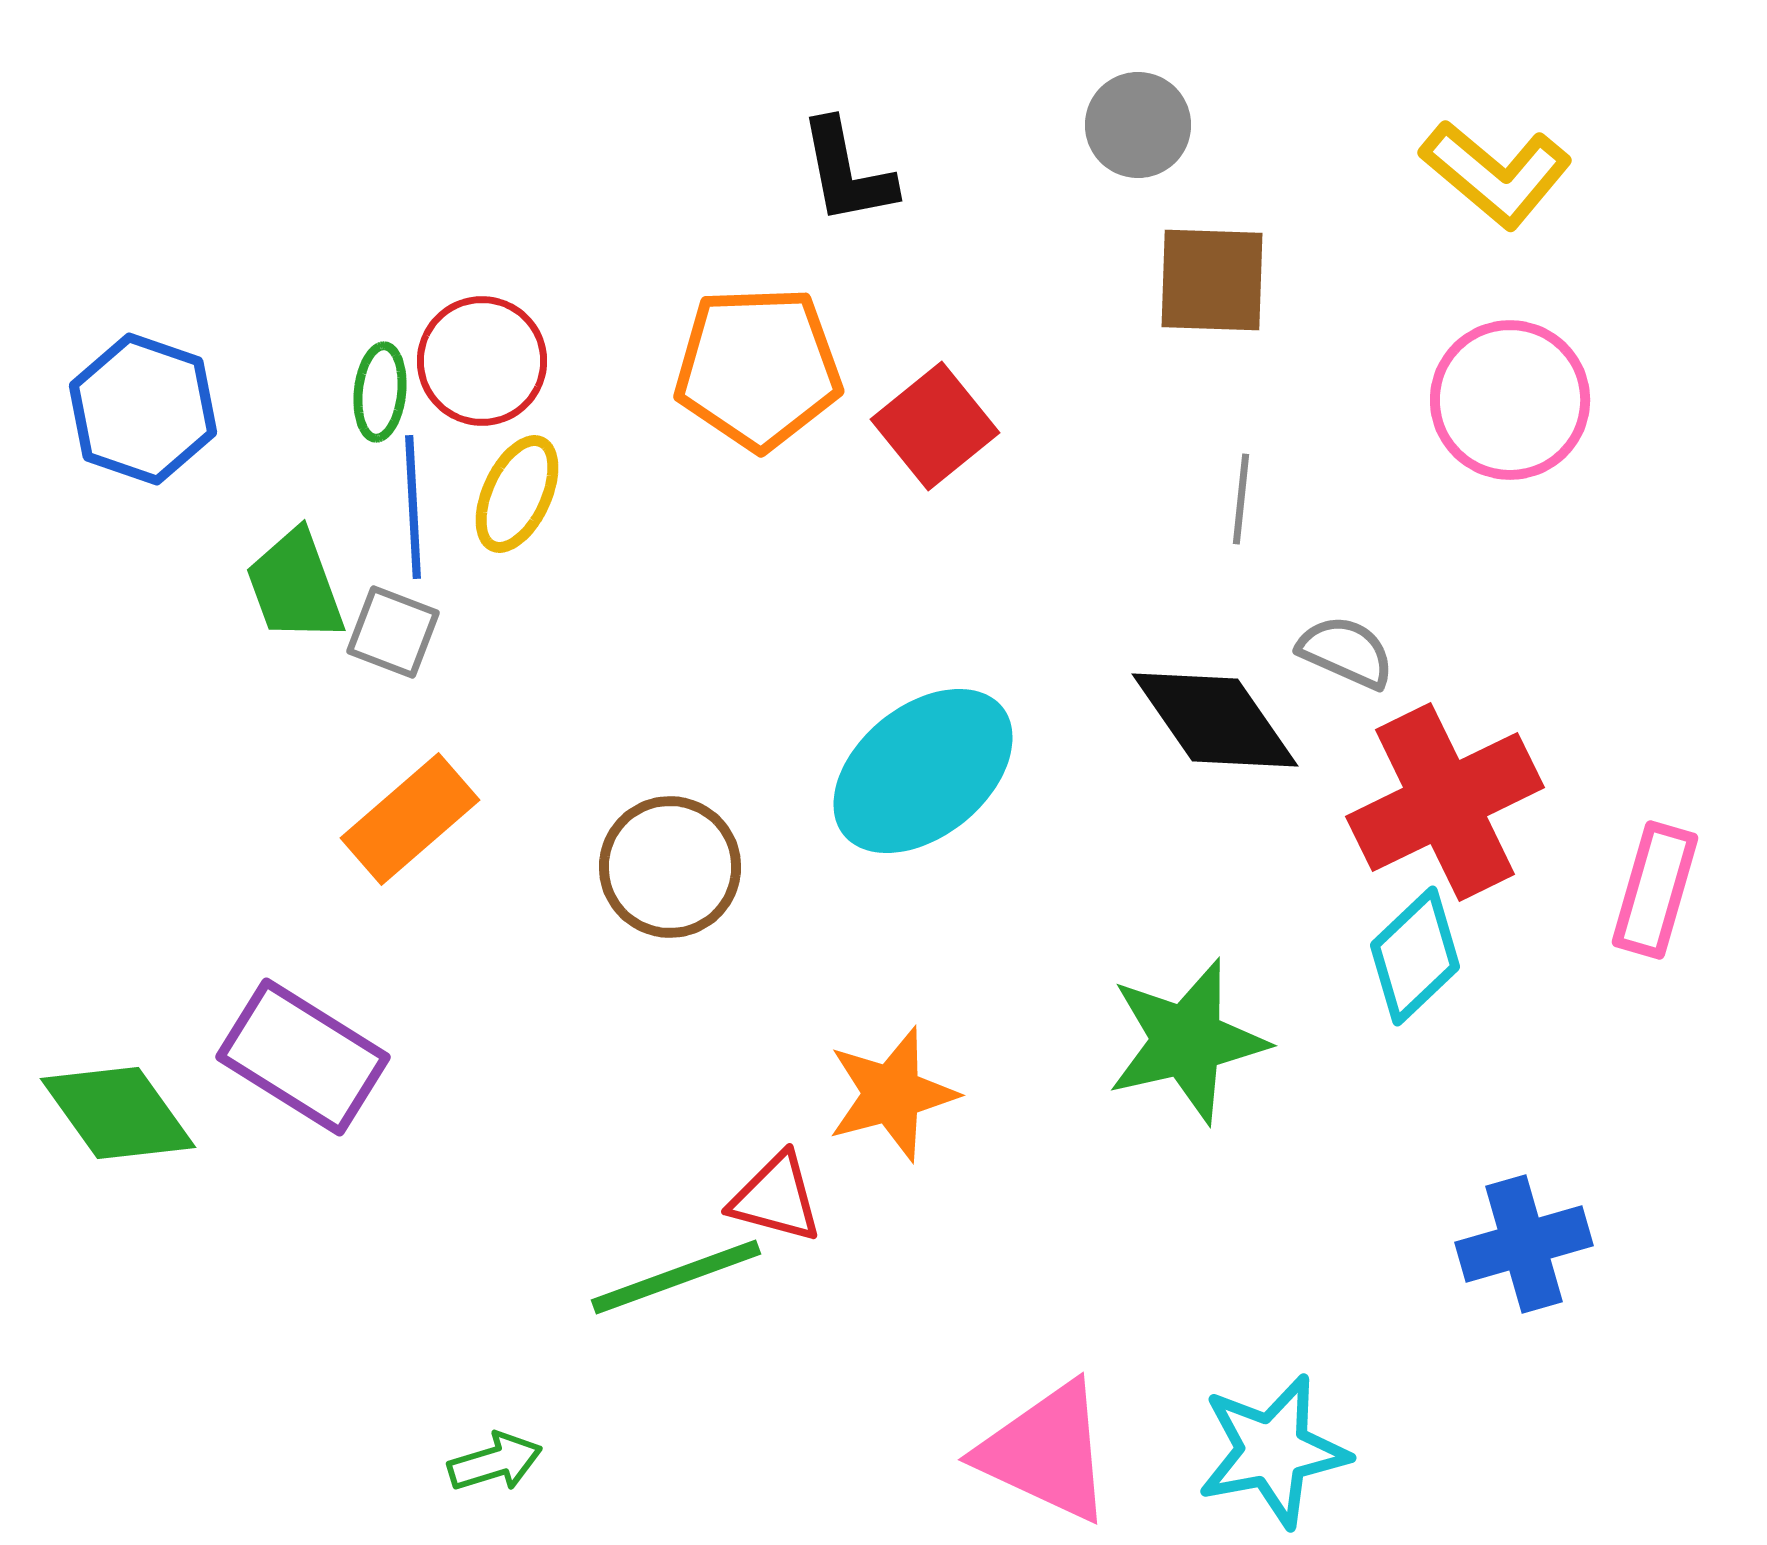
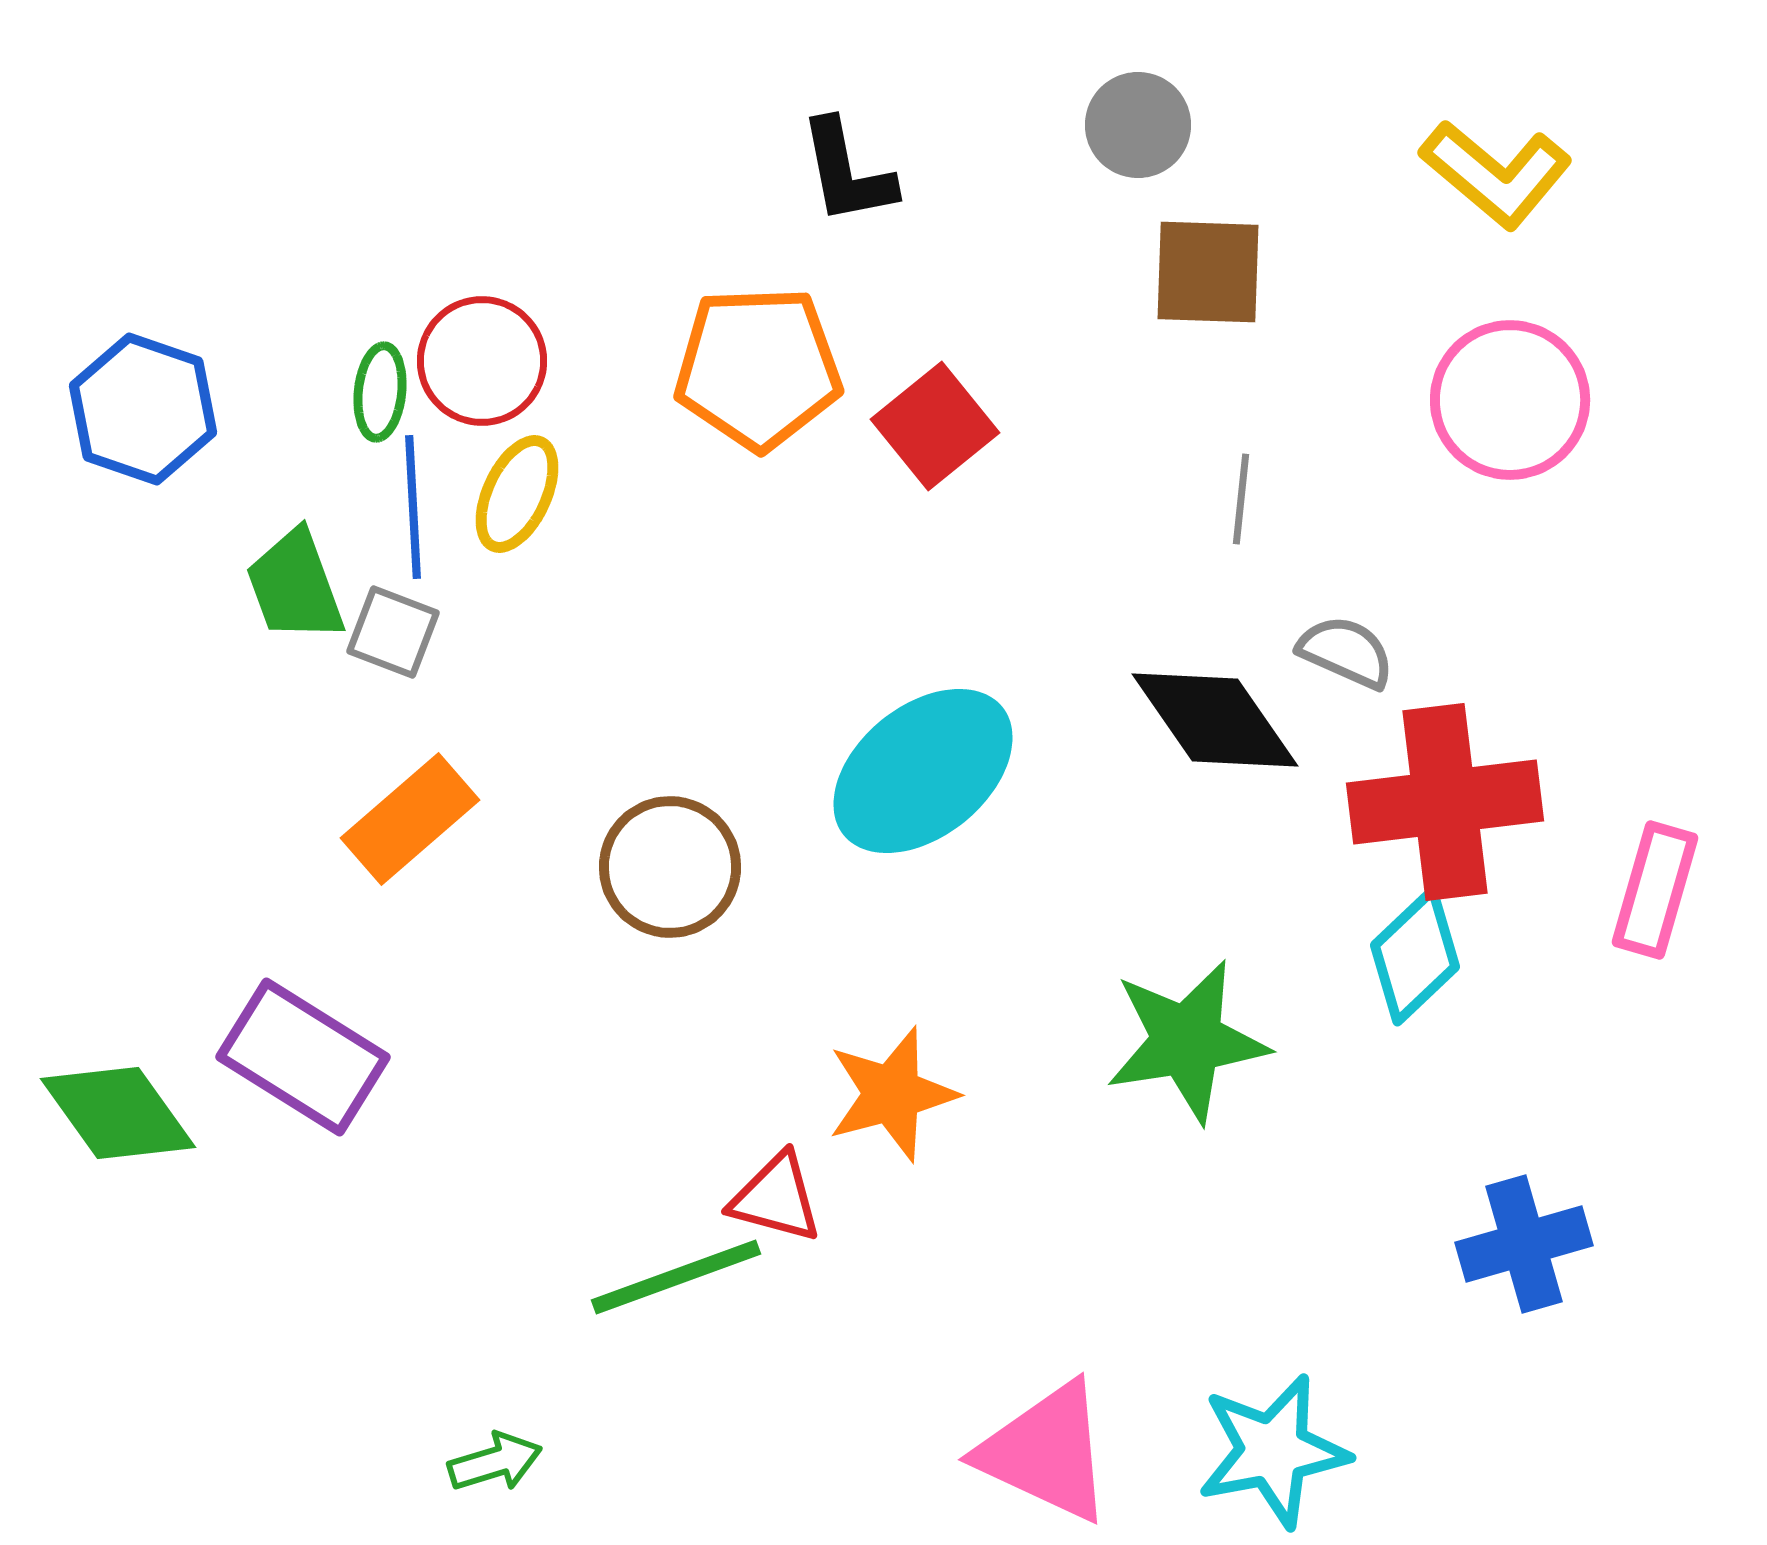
brown square: moved 4 px left, 8 px up
red cross: rotated 19 degrees clockwise
green star: rotated 4 degrees clockwise
